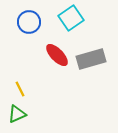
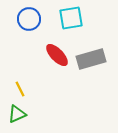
cyan square: rotated 25 degrees clockwise
blue circle: moved 3 px up
